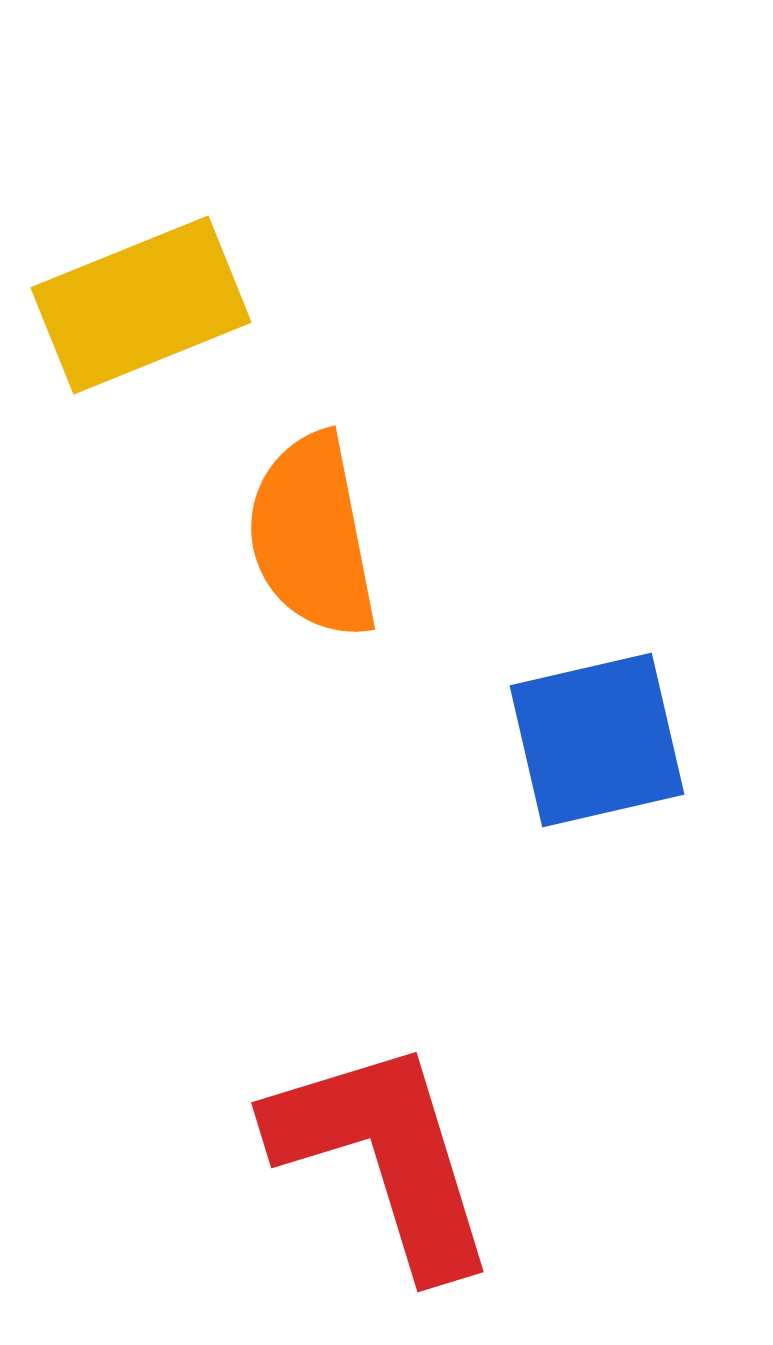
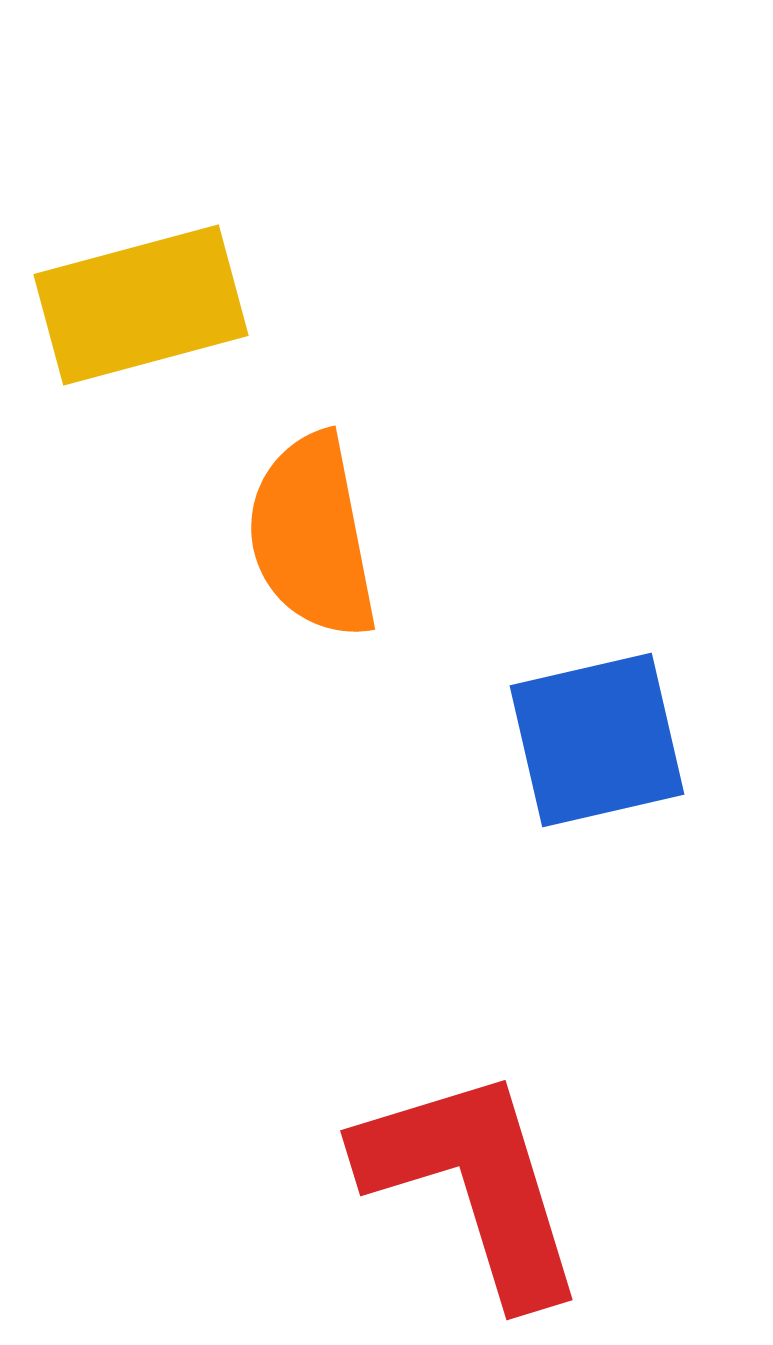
yellow rectangle: rotated 7 degrees clockwise
red L-shape: moved 89 px right, 28 px down
